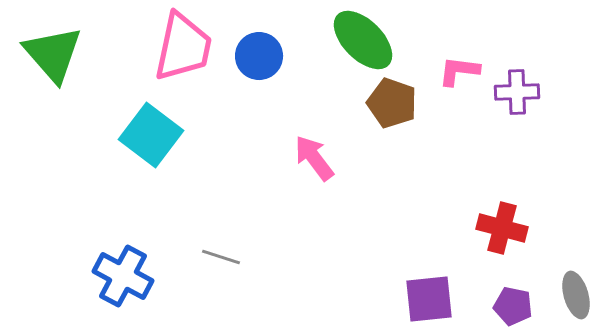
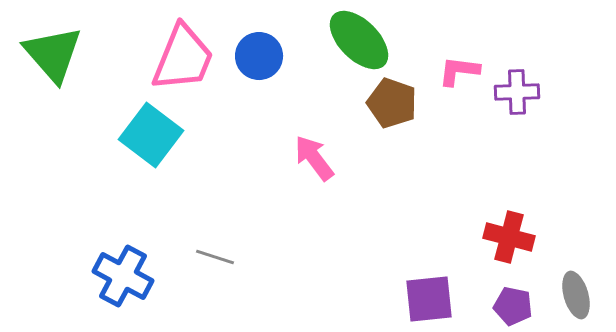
green ellipse: moved 4 px left
pink trapezoid: moved 11 px down; rotated 10 degrees clockwise
red cross: moved 7 px right, 9 px down
gray line: moved 6 px left
